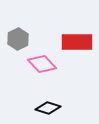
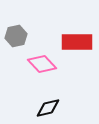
gray hexagon: moved 2 px left, 3 px up; rotated 15 degrees clockwise
black diamond: rotated 30 degrees counterclockwise
